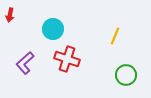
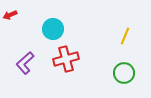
red arrow: rotated 56 degrees clockwise
yellow line: moved 10 px right
red cross: moved 1 px left; rotated 35 degrees counterclockwise
green circle: moved 2 px left, 2 px up
